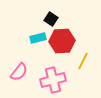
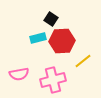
yellow line: rotated 24 degrees clockwise
pink semicircle: moved 2 px down; rotated 42 degrees clockwise
